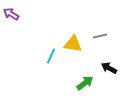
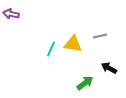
purple arrow: rotated 21 degrees counterclockwise
cyan line: moved 7 px up
